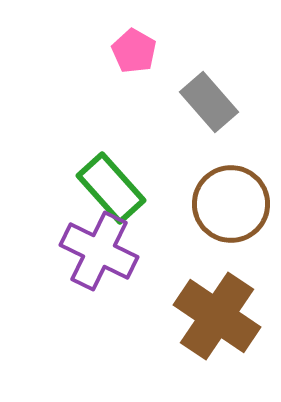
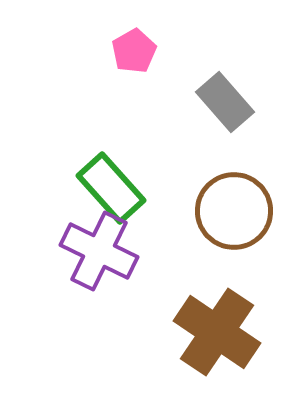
pink pentagon: rotated 12 degrees clockwise
gray rectangle: moved 16 px right
brown circle: moved 3 px right, 7 px down
brown cross: moved 16 px down
